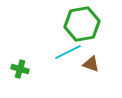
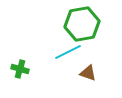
brown triangle: moved 3 px left, 9 px down
